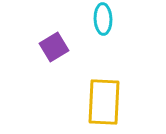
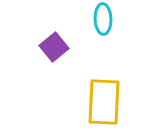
purple square: rotated 8 degrees counterclockwise
